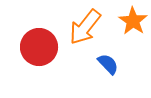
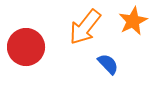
orange star: rotated 12 degrees clockwise
red circle: moved 13 px left
